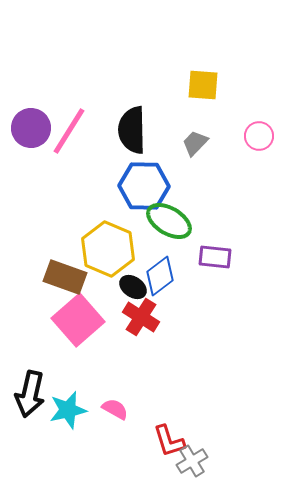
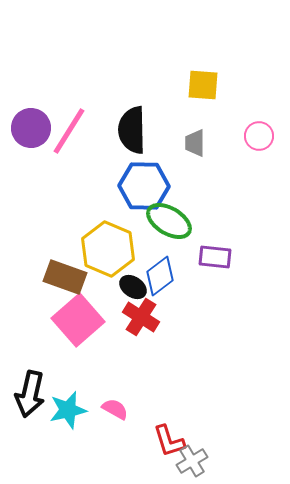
gray trapezoid: rotated 44 degrees counterclockwise
